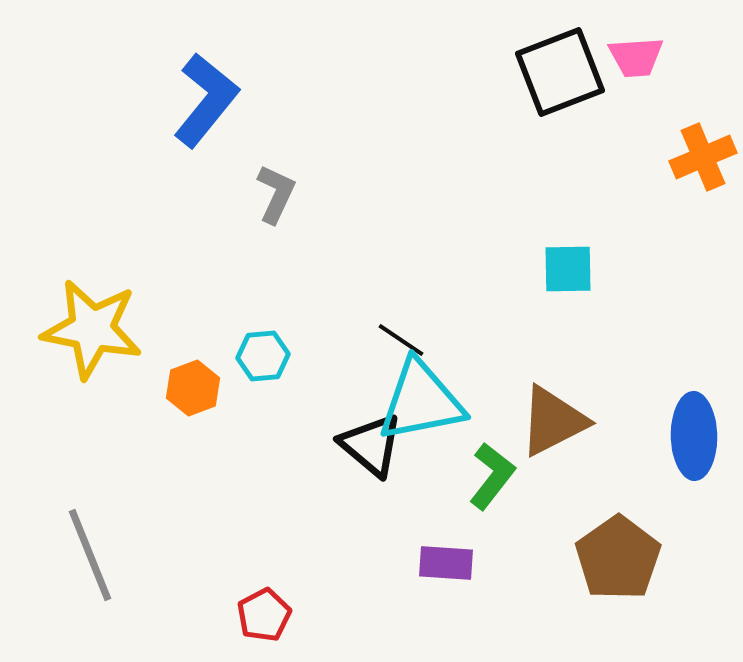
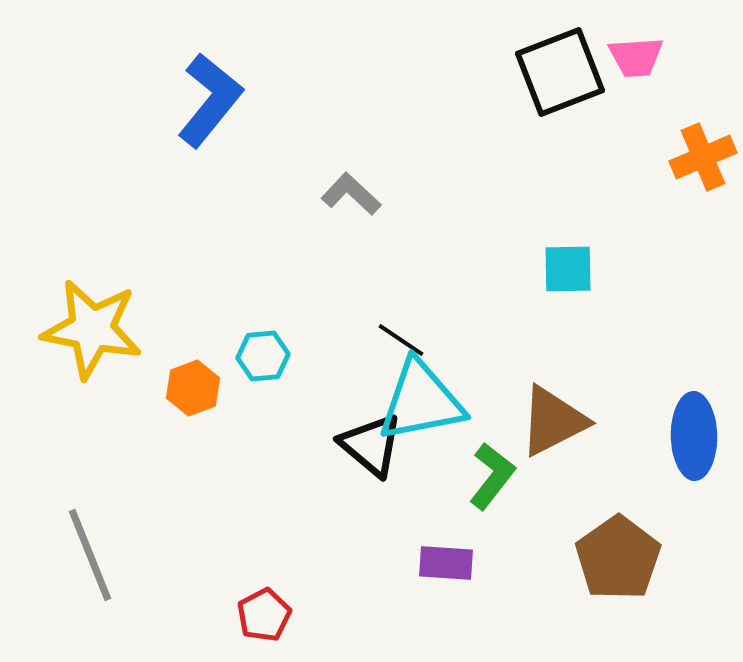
blue L-shape: moved 4 px right
gray L-shape: moved 75 px right; rotated 72 degrees counterclockwise
